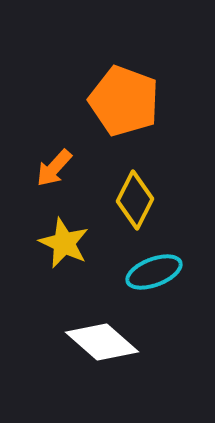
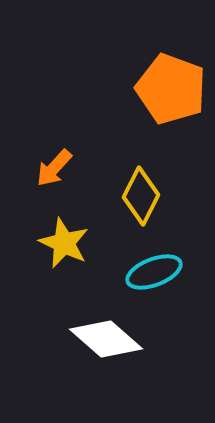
orange pentagon: moved 47 px right, 12 px up
yellow diamond: moved 6 px right, 4 px up
white diamond: moved 4 px right, 3 px up
